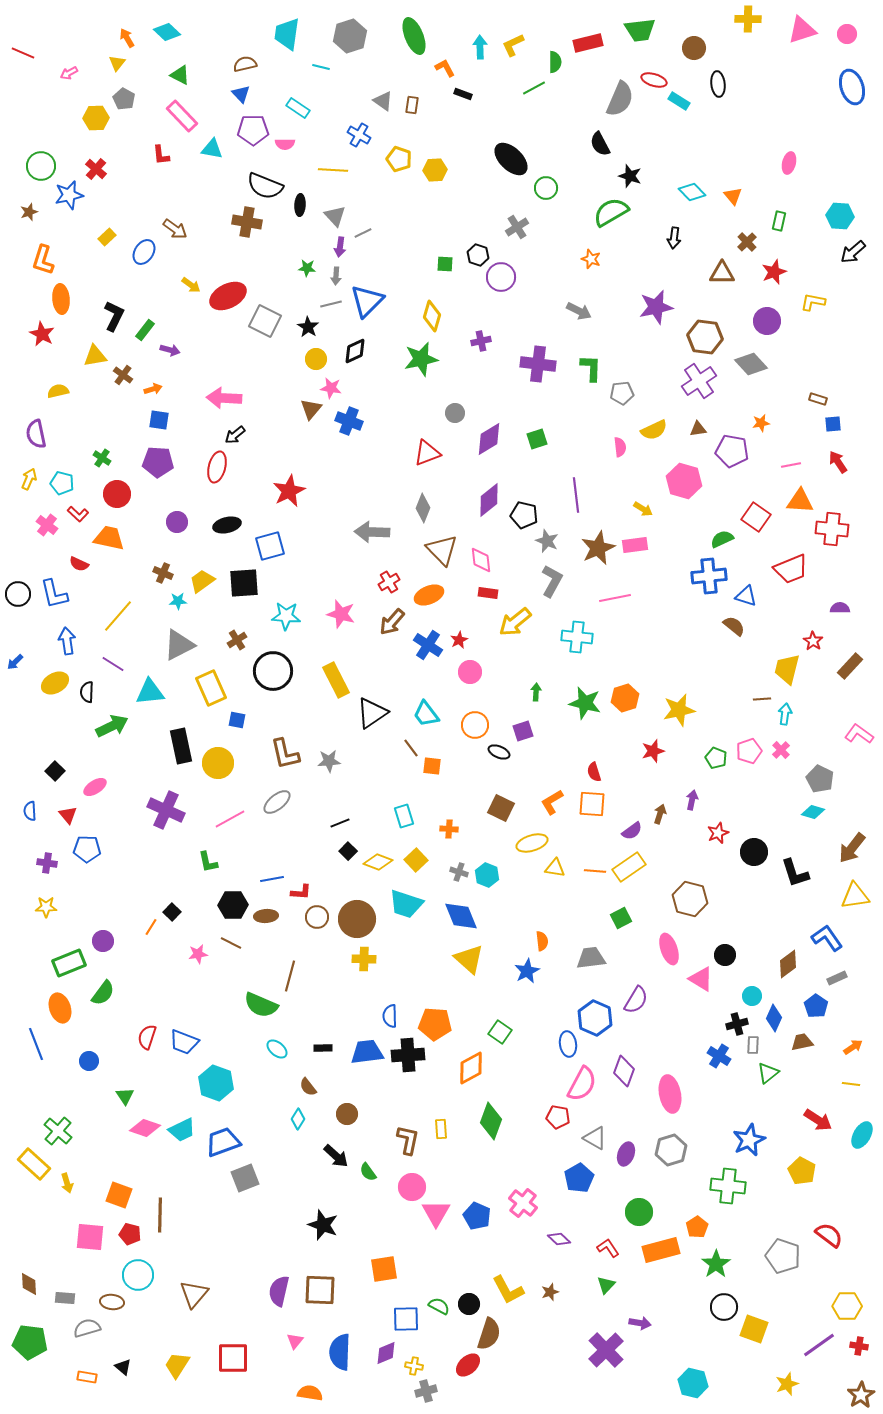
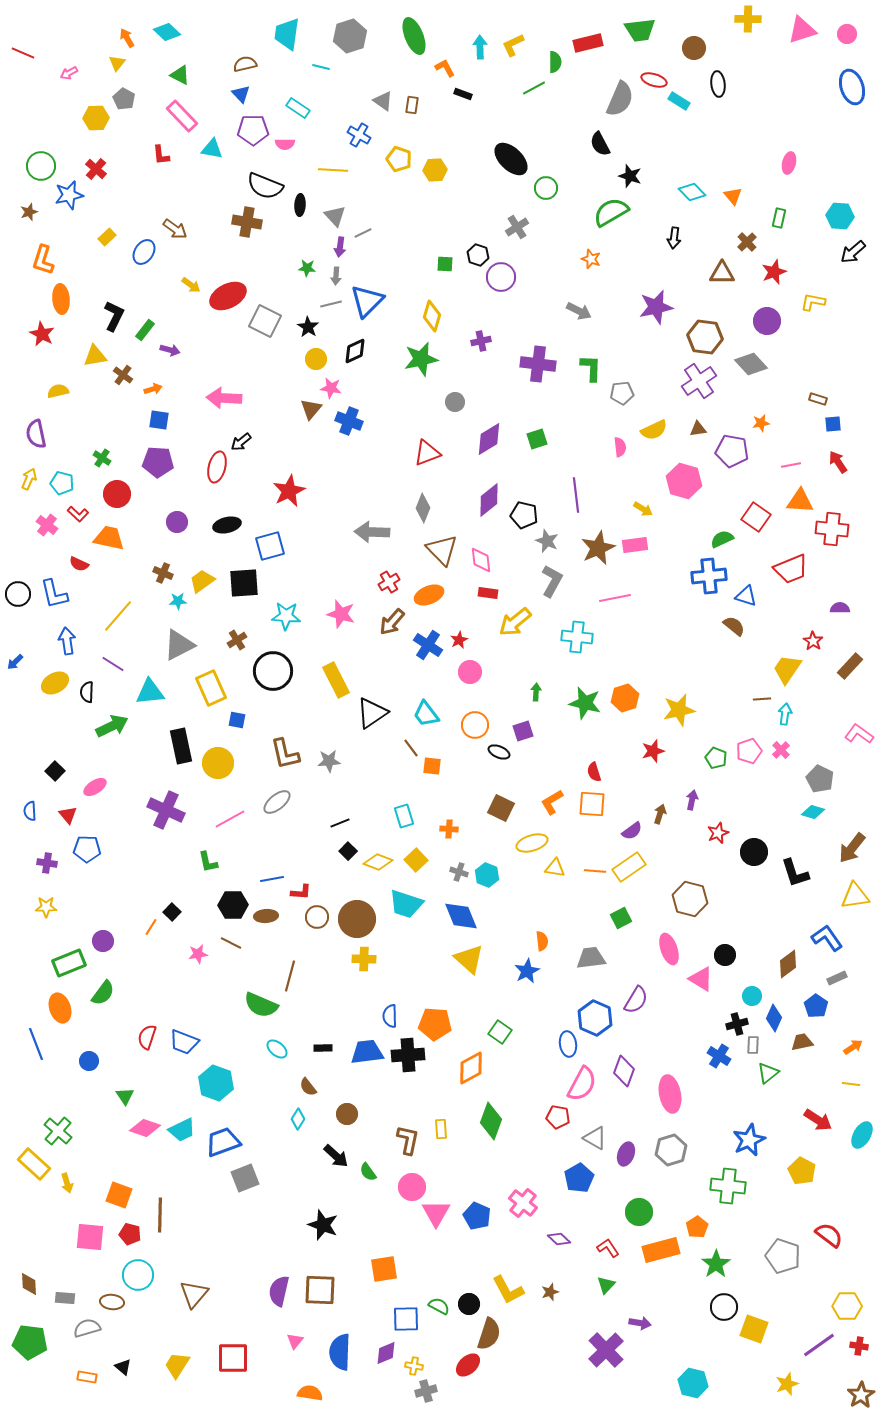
green rectangle at (779, 221): moved 3 px up
gray circle at (455, 413): moved 11 px up
black arrow at (235, 435): moved 6 px right, 7 px down
yellow trapezoid at (787, 669): rotated 20 degrees clockwise
